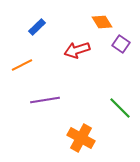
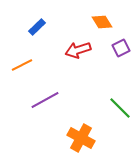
purple square: moved 4 px down; rotated 30 degrees clockwise
red arrow: moved 1 px right
purple line: rotated 20 degrees counterclockwise
